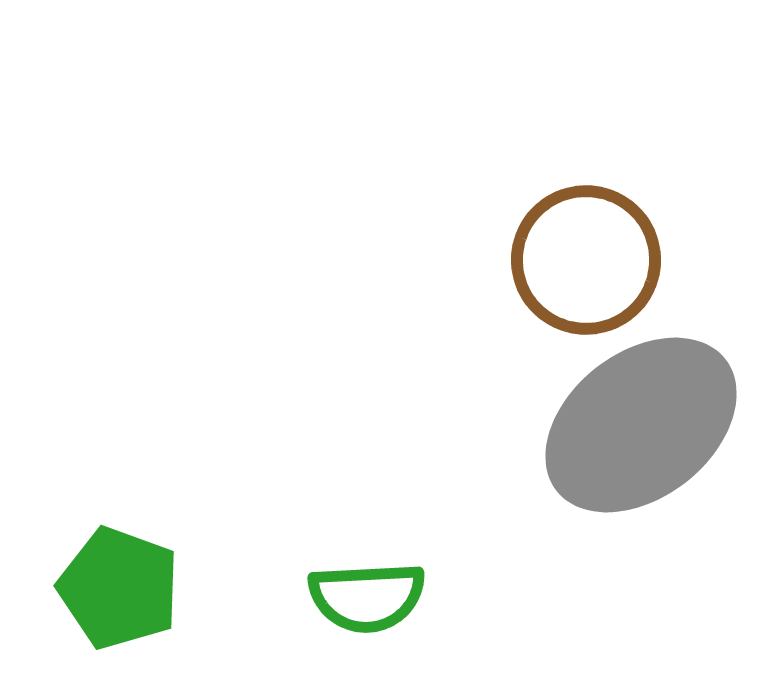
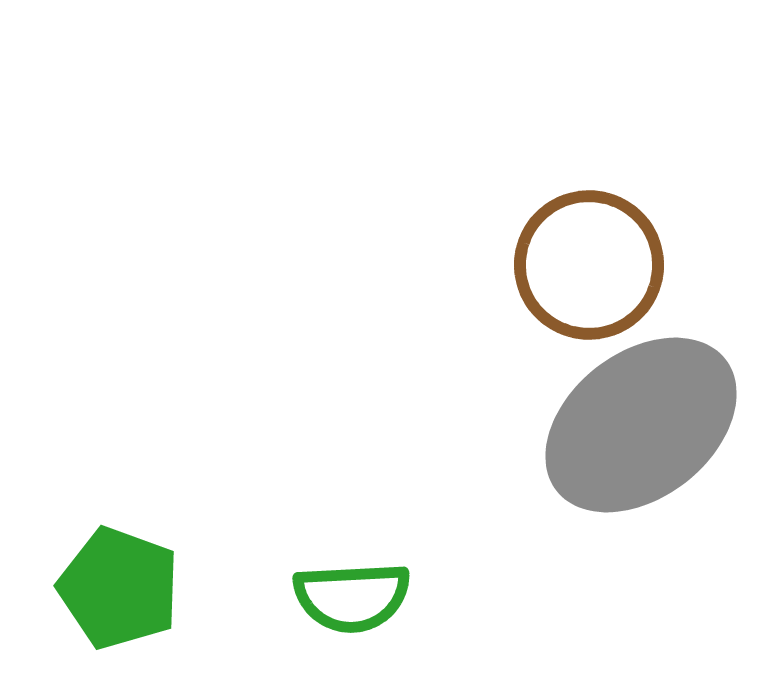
brown circle: moved 3 px right, 5 px down
green semicircle: moved 15 px left
